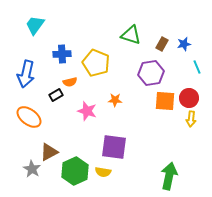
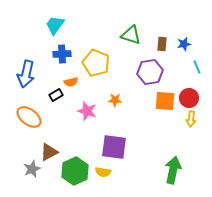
cyan trapezoid: moved 20 px right
brown rectangle: rotated 24 degrees counterclockwise
purple hexagon: moved 1 px left, 1 px up
orange semicircle: moved 1 px right
gray star: rotated 18 degrees clockwise
green arrow: moved 4 px right, 6 px up
